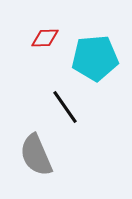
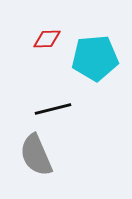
red diamond: moved 2 px right, 1 px down
black line: moved 12 px left, 2 px down; rotated 69 degrees counterclockwise
